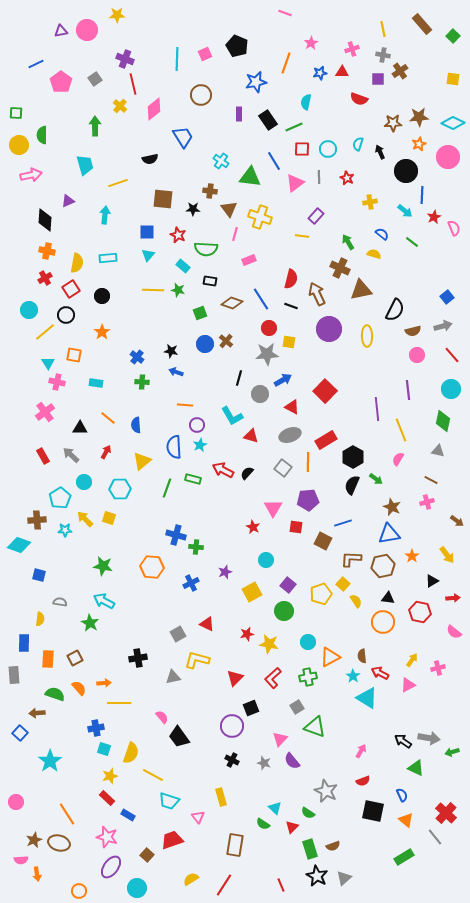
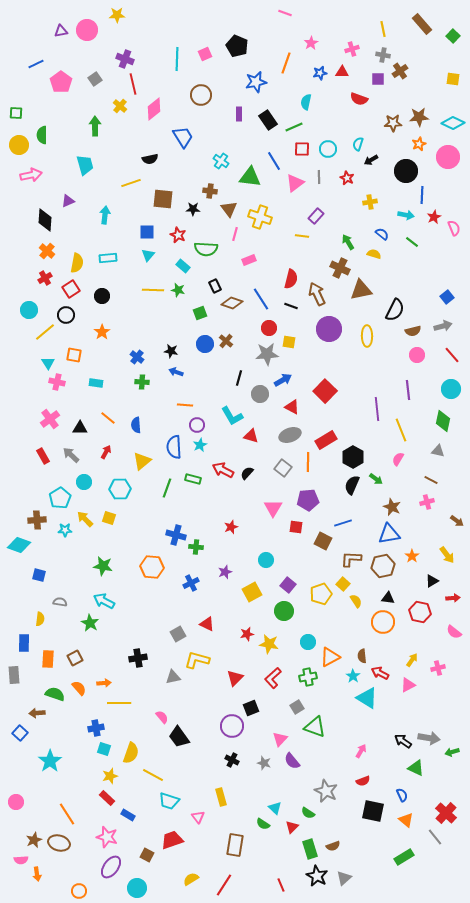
black arrow at (380, 152): moved 9 px left, 8 px down; rotated 96 degrees counterclockwise
yellow line at (118, 183): moved 13 px right
cyan arrow at (405, 211): moved 1 px right, 4 px down; rotated 28 degrees counterclockwise
orange cross at (47, 251): rotated 28 degrees clockwise
black rectangle at (210, 281): moved 5 px right, 5 px down; rotated 56 degrees clockwise
pink cross at (45, 412): moved 5 px right, 7 px down
red star at (253, 527): moved 22 px left; rotated 24 degrees clockwise
brown square at (147, 855): rotated 16 degrees counterclockwise
